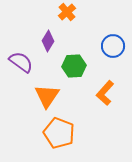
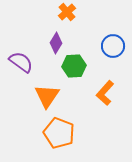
purple diamond: moved 8 px right, 2 px down
